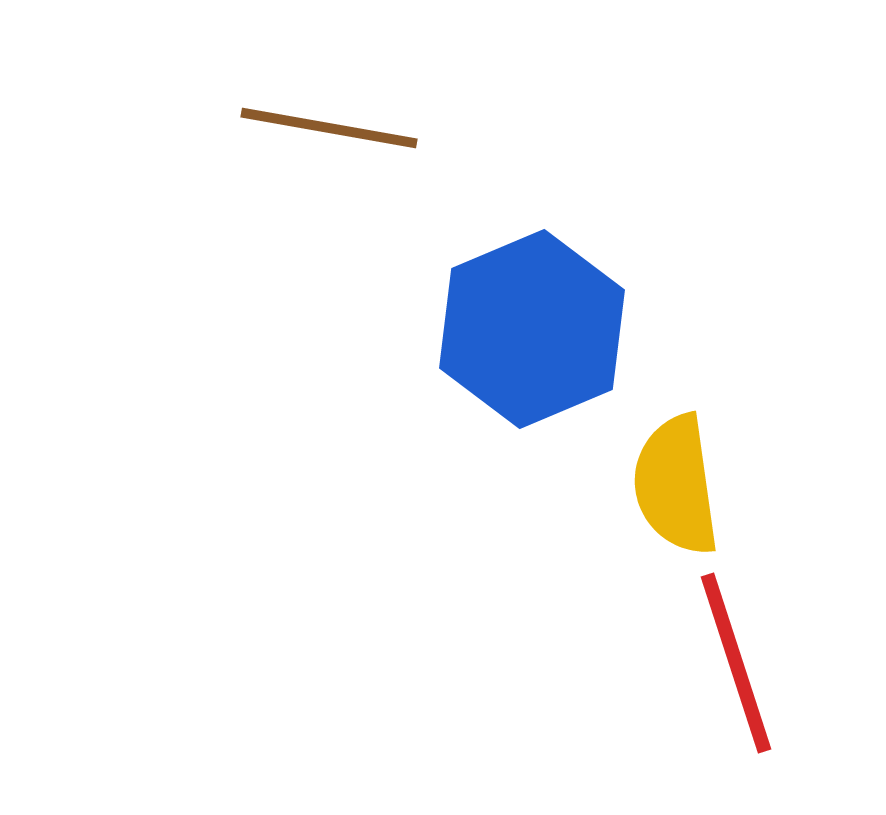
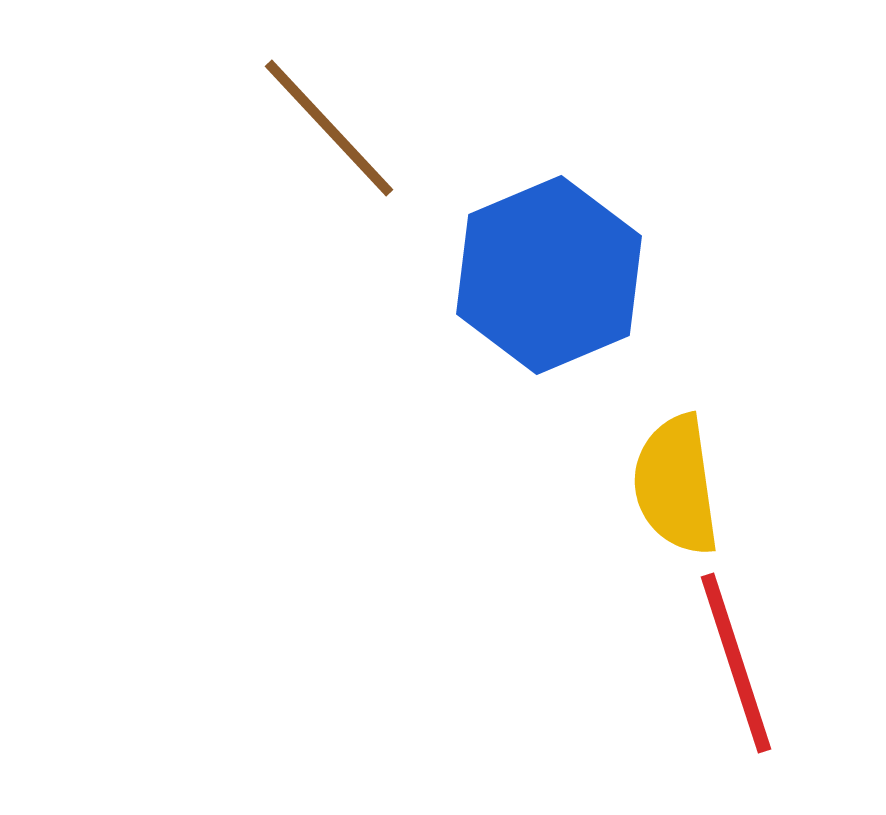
brown line: rotated 37 degrees clockwise
blue hexagon: moved 17 px right, 54 px up
